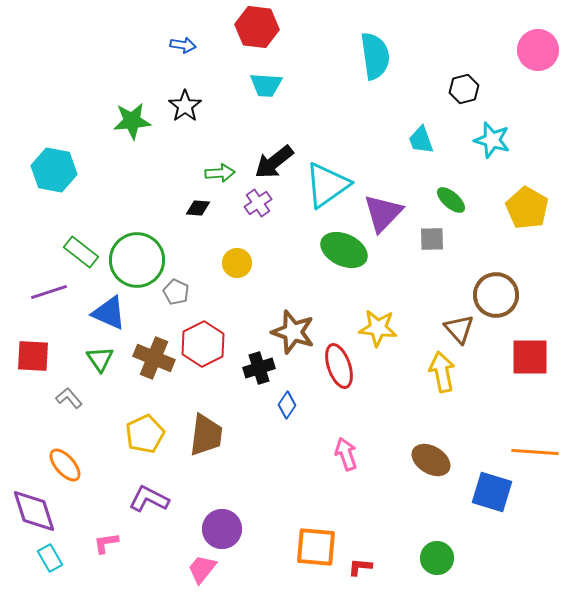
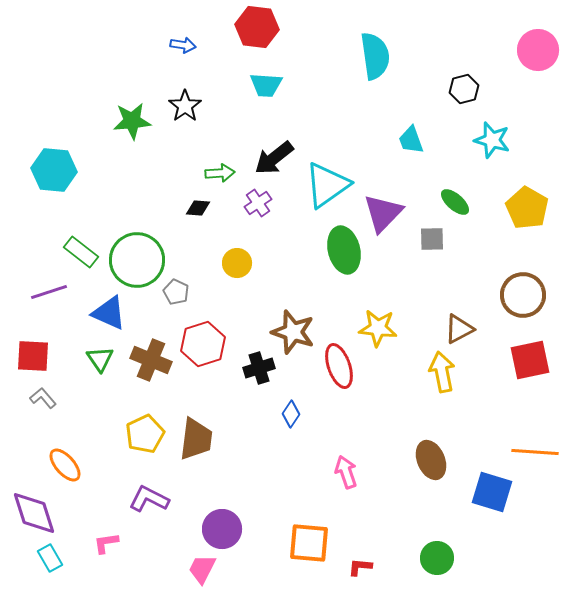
cyan trapezoid at (421, 140): moved 10 px left
black arrow at (274, 162): moved 4 px up
cyan hexagon at (54, 170): rotated 6 degrees counterclockwise
green ellipse at (451, 200): moved 4 px right, 2 px down
green ellipse at (344, 250): rotated 51 degrees clockwise
brown circle at (496, 295): moved 27 px right
brown triangle at (459, 329): rotated 44 degrees clockwise
red hexagon at (203, 344): rotated 9 degrees clockwise
red square at (530, 357): moved 3 px down; rotated 12 degrees counterclockwise
brown cross at (154, 358): moved 3 px left, 2 px down
gray L-shape at (69, 398): moved 26 px left
blue diamond at (287, 405): moved 4 px right, 9 px down
brown trapezoid at (206, 435): moved 10 px left, 4 px down
pink arrow at (346, 454): moved 18 px down
brown ellipse at (431, 460): rotated 36 degrees clockwise
purple diamond at (34, 511): moved 2 px down
orange square at (316, 547): moved 7 px left, 4 px up
pink trapezoid at (202, 569): rotated 12 degrees counterclockwise
